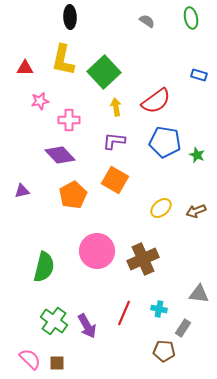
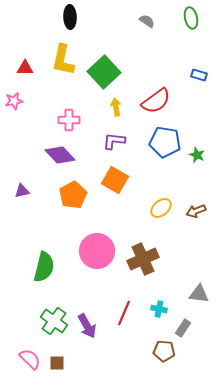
pink star: moved 26 px left
